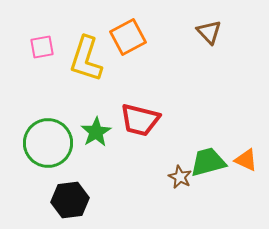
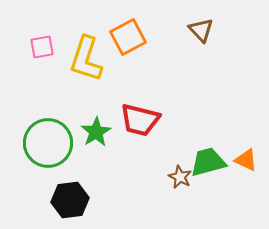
brown triangle: moved 8 px left, 2 px up
